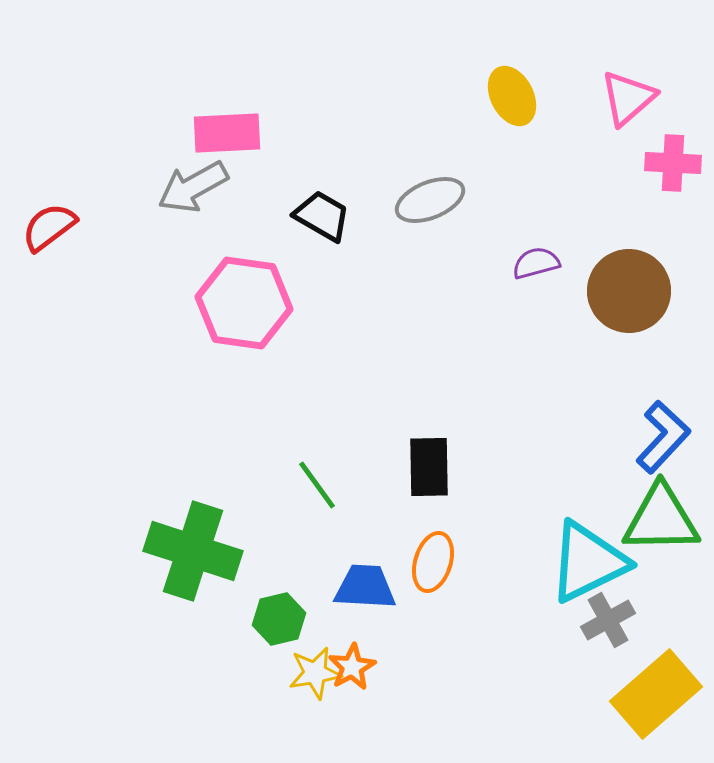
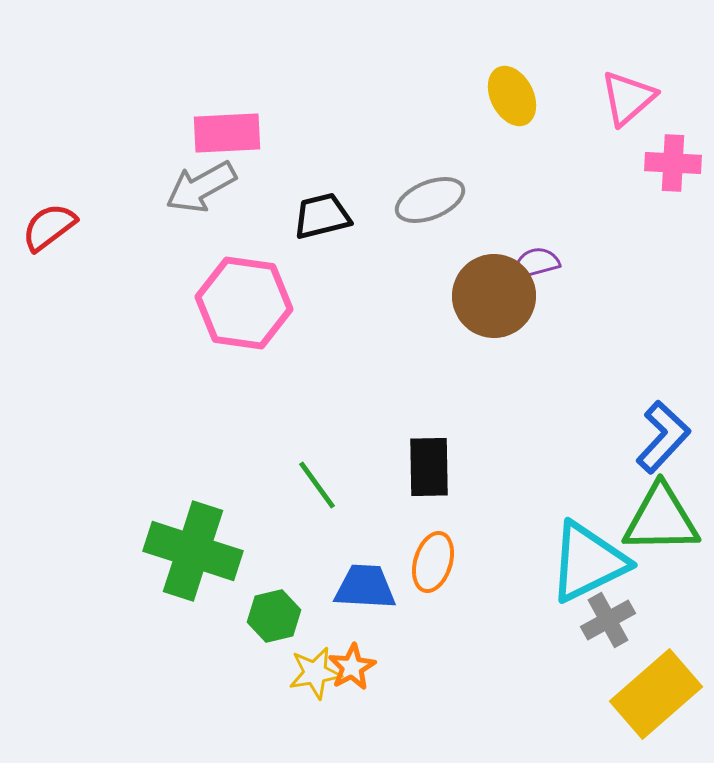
gray arrow: moved 8 px right
black trapezoid: rotated 44 degrees counterclockwise
brown circle: moved 135 px left, 5 px down
green hexagon: moved 5 px left, 3 px up
